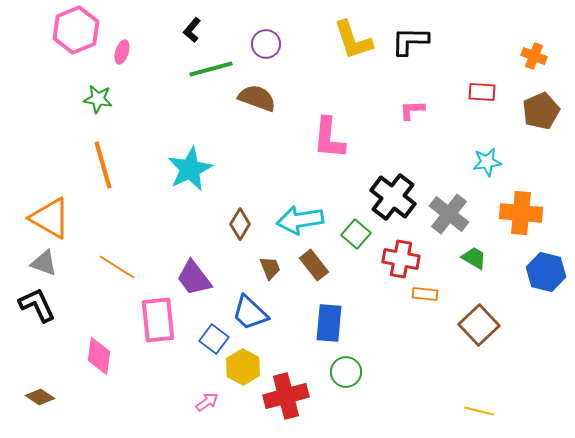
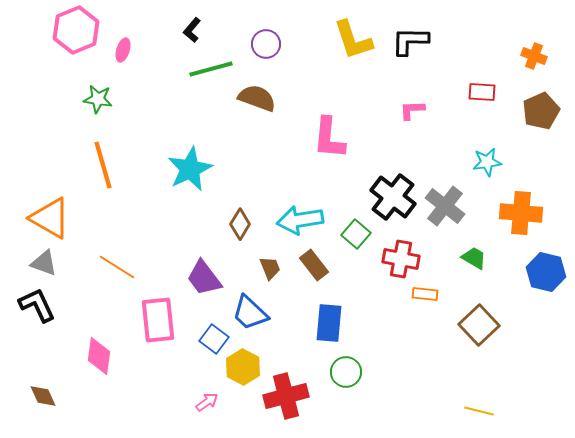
pink ellipse at (122, 52): moved 1 px right, 2 px up
gray cross at (449, 214): moved 4 px left, 8 px up
purple trapezoid at (194, 278): moved 10 px right
brown diamond at (40, 397): moved 3 px right, 1 px up; rotated 32 degrees clockwise
